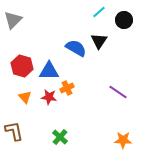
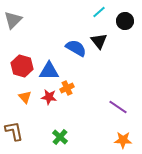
black circle: moved 1 px right, 1 px down
black triangle: rotated 12 degrees counterclockwise
purple line: moved 15 px down
